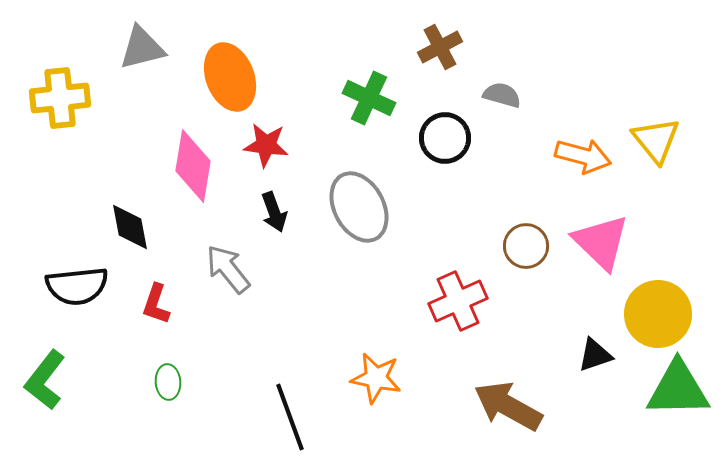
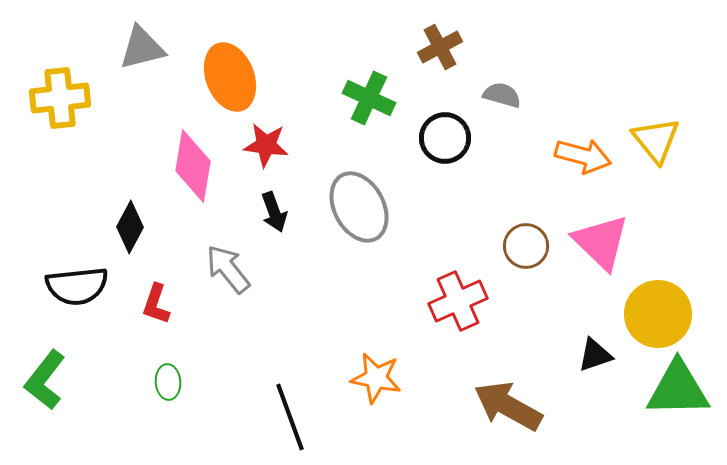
black diamond: rotated 39 degrees clockwise
